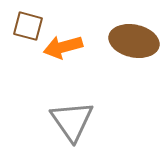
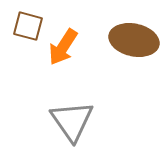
brown ellipse: moved 1 px up
orange arrow: rotated 42 degrees counterclockwise
